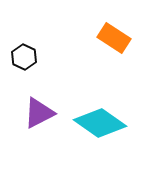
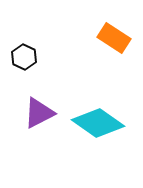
cyan diamond: moved 2 px left
